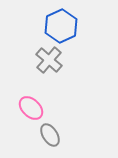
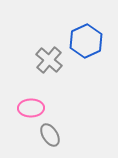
blue hexagon: moved 25 px right, 15 px down
pink ellipse: rotated 45 degrees counterclockwise
